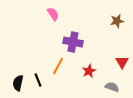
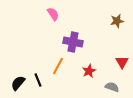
black semicircle: rotated 28 degrees clockwise
